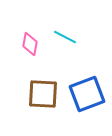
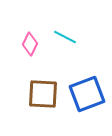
pink diamond: rotated 15 degrees clockwise
